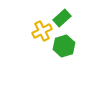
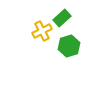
green hexagon: moved 5 px right
